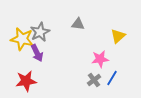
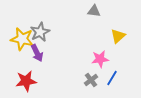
gray triangle: moved 16 px right, 13 px up
gray cross: moved 3 px left
